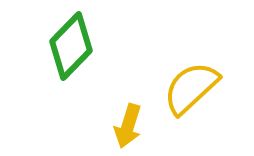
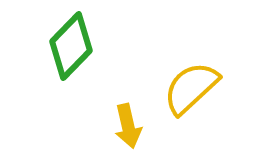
yellow arrow: rotated 30 degrees counterclockwise
